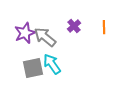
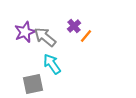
orange line: moved 18 px left, 9 px down; rotated 40 degrees clockwise
purple star: moved 1 px up
gray square: moved 16 px down
